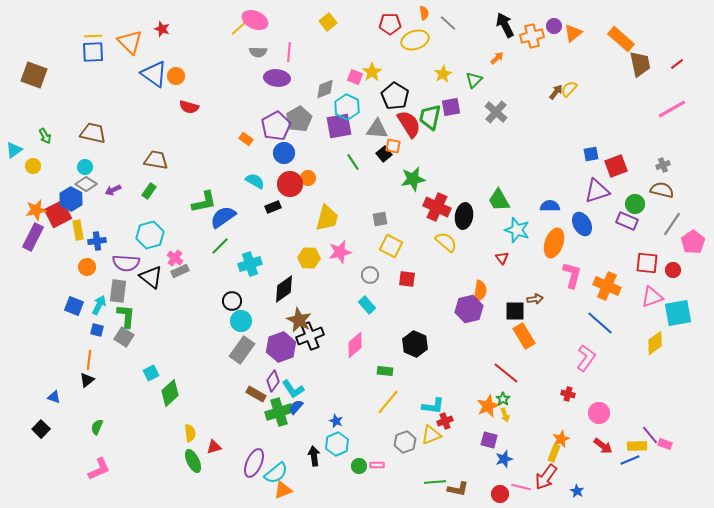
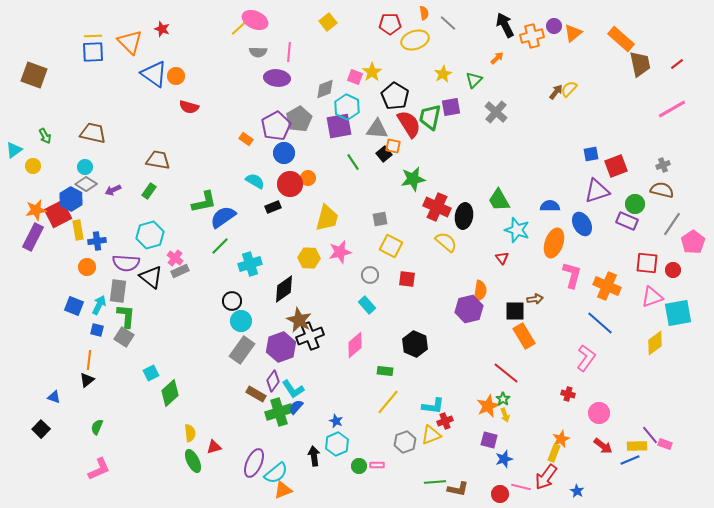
brown trapezoid at (156, 160): moved 2 px right
